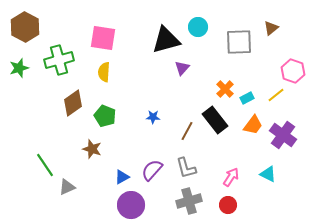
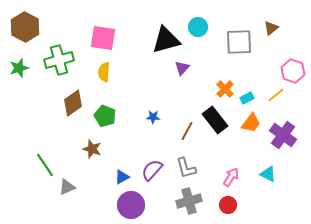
orange trapezoid: moved 2 px left, 2 px up
